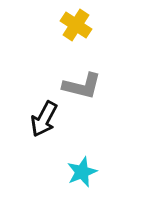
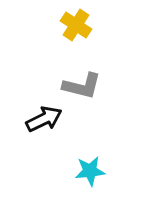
black arrow: rotated 144 degrees counterclockwise
cyan star: moved 8 px right, 1 px up; rotated 16 degrees clockwise
